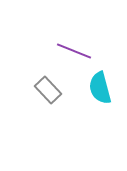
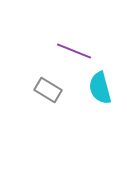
gray rectangle: rotated 16 degrees counterclockwise
